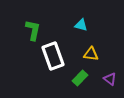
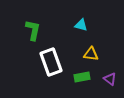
white rectangle: moved 2 px left, 6 px down
green rectangle: moved 2 px right, 1 px up; rotated 35 degrees clockwise
